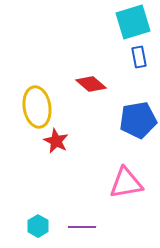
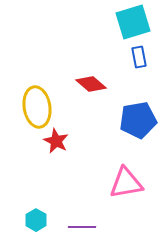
cyan hexagon: moved 2 px left, 6 px up
